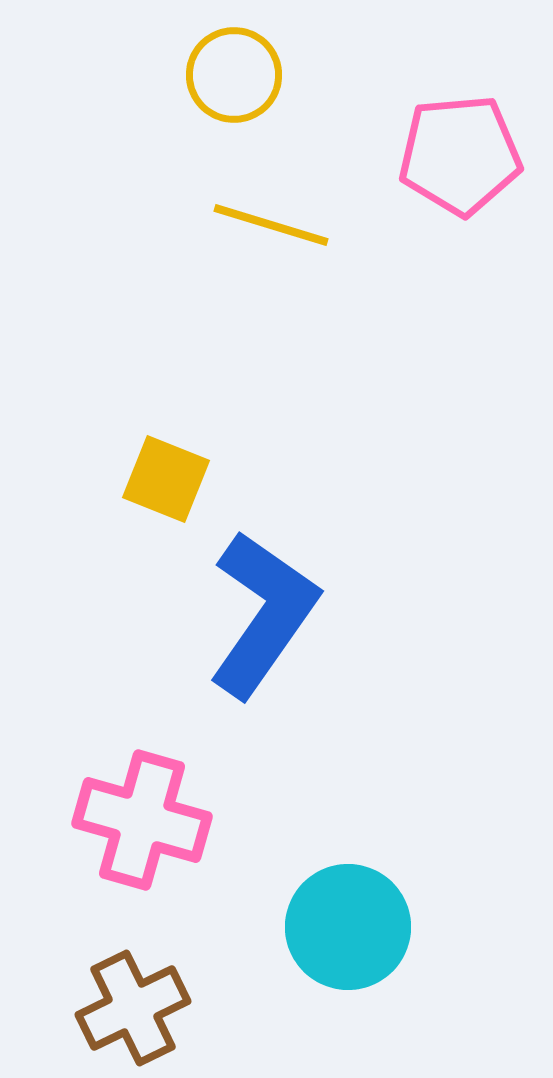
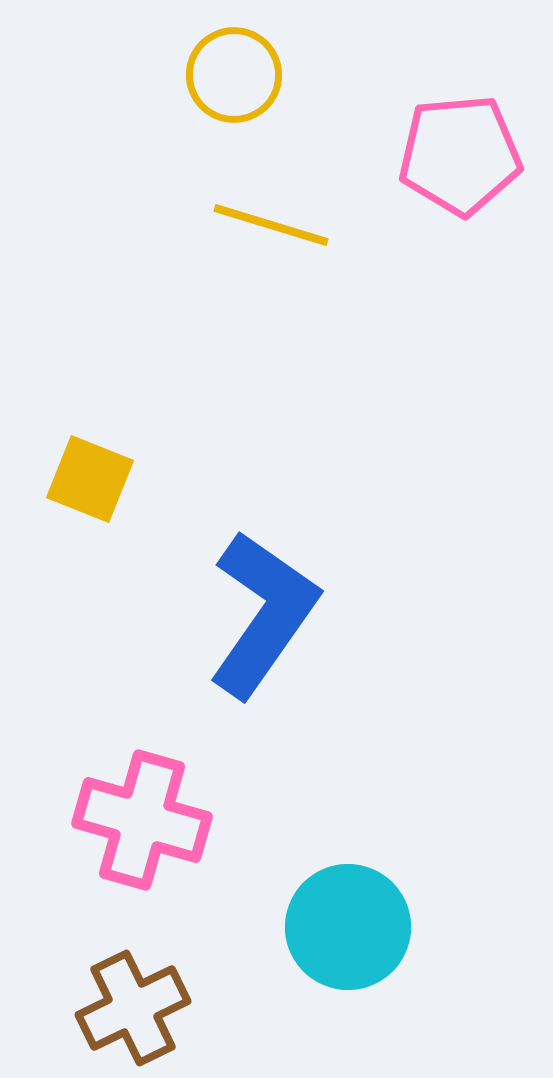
yellow square: moved 76 px left
